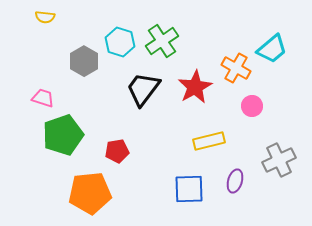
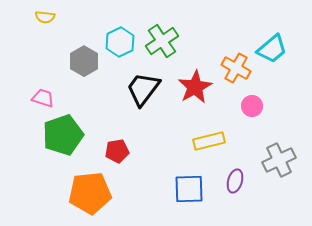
cyan hexagon: rotated 16 degrees clockwise
